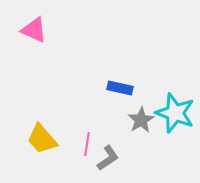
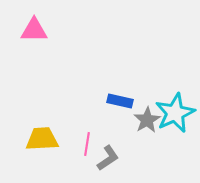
pink triangle: rotated 24 degrees counterclockwise
blue rectangle: moved 13 px down
cyan star: rotated 27 degrees clockwise
gray star: moved 6 px right
yellow trapezoid: rotated 128 degrees clockwise
